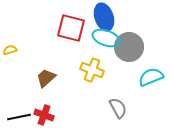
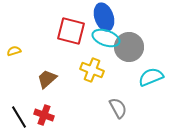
red square: moved 3 px down
yellow semicircle: moved 4 px right, 1 px down
brown trapezoid: moved 1 px right, 1 px down
black line: rotated 70 degrees clockwise
